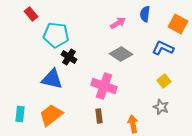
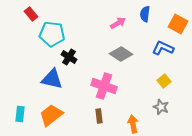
cyan pentagon: moved 4 px left, 1 px up
